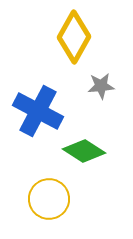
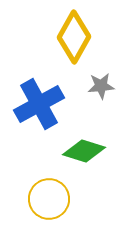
blue cross: moved 1 px right, 7 px up; rotated 33 degrees clockwise
green diamond: rotated 15 degrees counterclockwise
